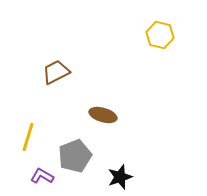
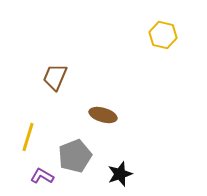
yellow hexagon: moved 3 px right
brown trapezoid: moved 1 px left, 5 px down; rotated 40 degrees counterclockwise
black star: moved 3 px up
